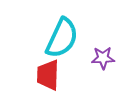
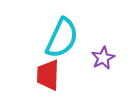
purple star: rotated 25 degrees counterclockwise
